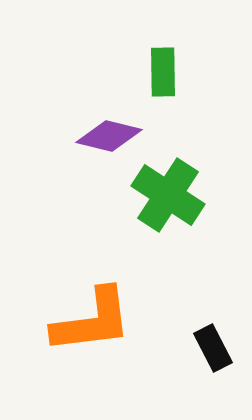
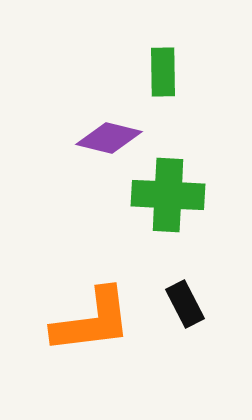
purple diamond: moved 2 px down
green cross: rotated 30 degrees counterclockwise
black rectangle: moved 28 px left, 44 px up
